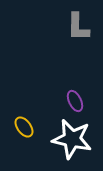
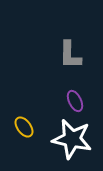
gray L-shape: moved 8 px left, 28 px down
